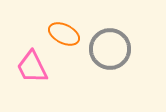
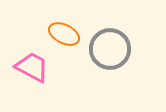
pink trapezoid: rotated 144 degrees clockwise
